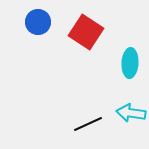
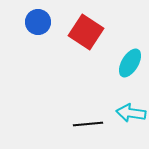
cyan ellipse: rotated 28 degrees clockwise
black line: rotated 20 degrees clockwise
